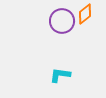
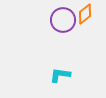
purple circle: moved 1 px right, 1 px up
